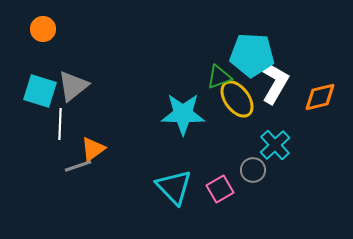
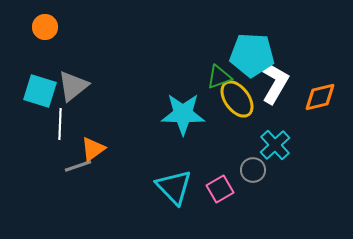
orange circle: moved 2 px right, 2 px up
